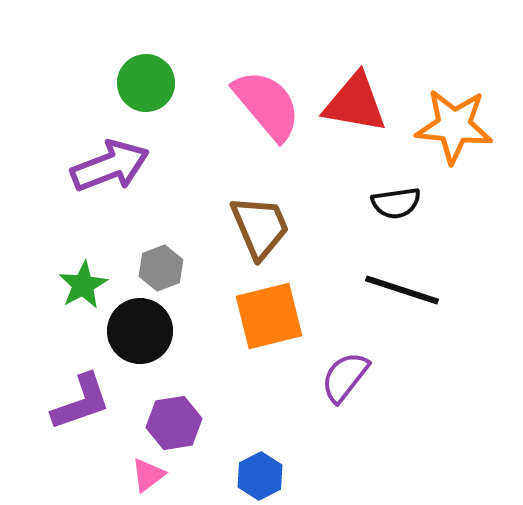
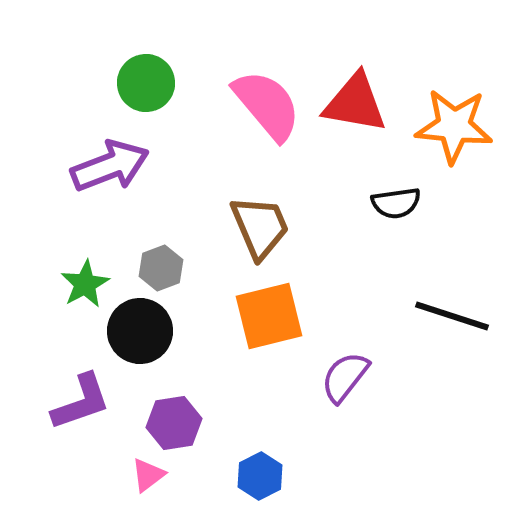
green star: moved 2 px right, 1 px up
black line: moved 50 px right, 26 px down
